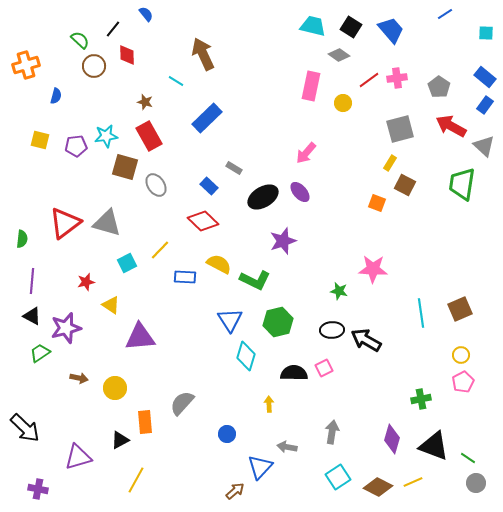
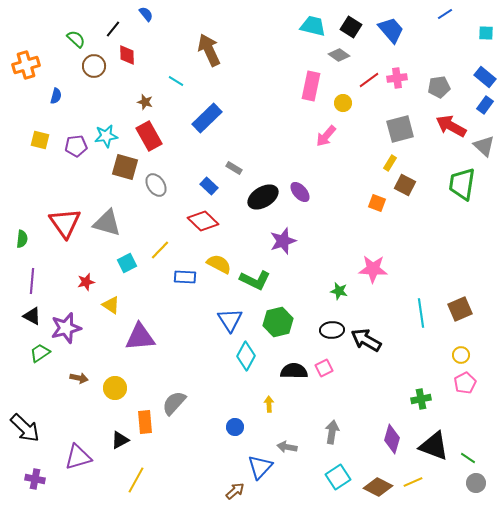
green semicircle at (80, 40): moved 4 px left, 1 px up
brown arrow at (203, 54): moved 6 px right, 4 px up
gray pentagon at (439, 87): rotated 30 degrees clockwise
pink arrow at (306, 153): moved 20 px right, 17 px up
red triangle at (65, 223): rotated 28 degrees counterclockwise
cyan diamond at (246, 356): rotated 12 degrees clockwise
black semicircle at (294, 373): moved 2 px up
pink pentagon at (463, 382): moved 2 px right, 1 px down
gray semicircle at (182, 403): moved 8 px left
blue circle at (227, 434): moved 8 px right, 7 px up
purple cross at (38, 489): moved 3 px left, 10 px up
